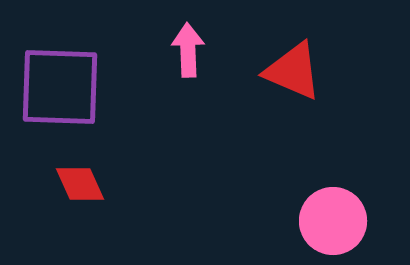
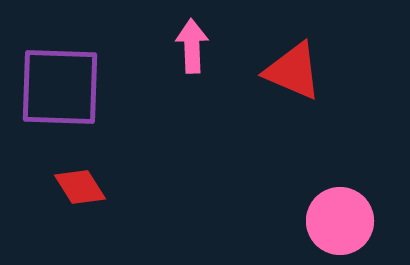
pink arrow: moved 4 px right, 4 px up
red diamond: moved 3 px down; rotated 8 degrees counterclockwise
pink circle: moved 7 px right
